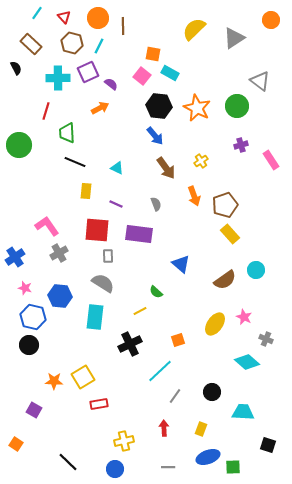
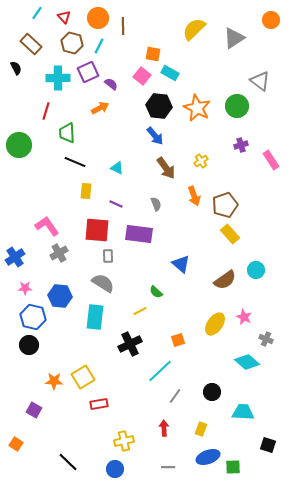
pink star at (25, 288): rotated 16 degrees counterclockwise
